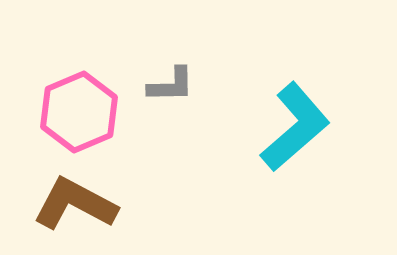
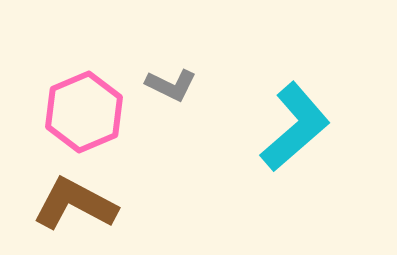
gray L-shape: rotated 27 degrees clockwise
pink hexagon: moved 5 px right
